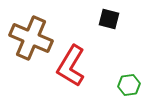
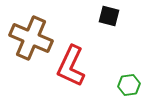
black square: moved 3 px up
red L-shape: rotated 6 degrees counterclockwise
